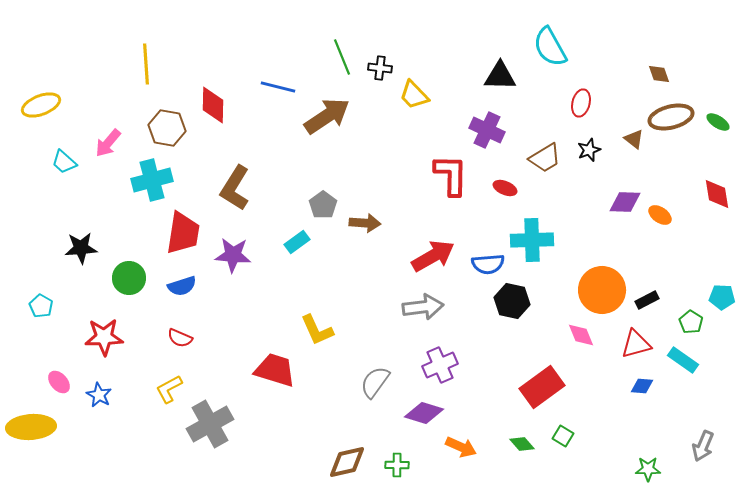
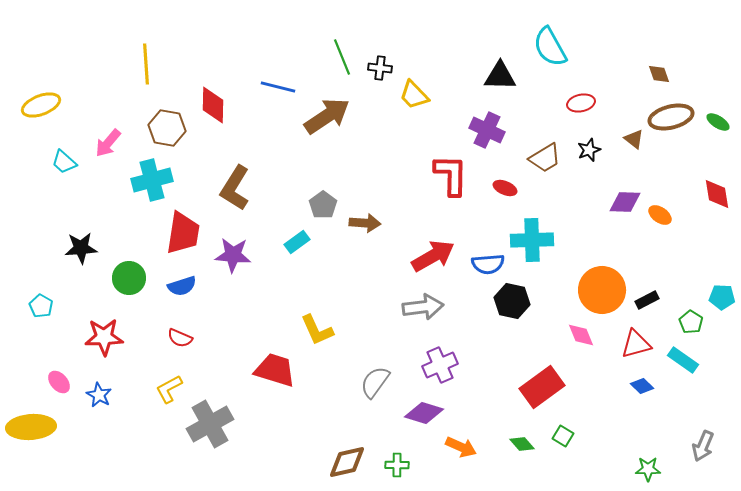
red ellipse at (581, 103): rotated 64 degrees clockwise
blue diamond at (642, 386): rotated 40 degrees clockwise
